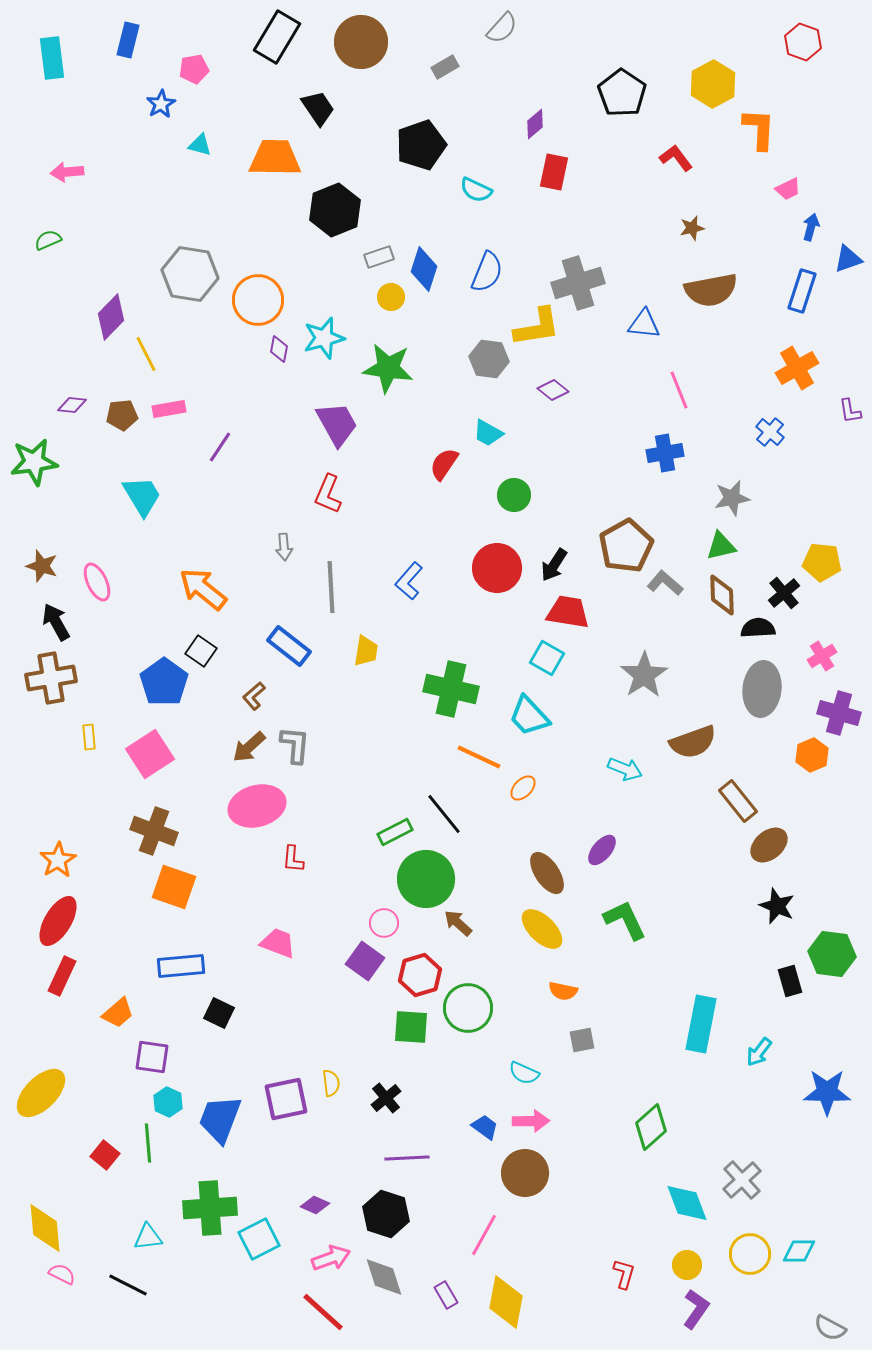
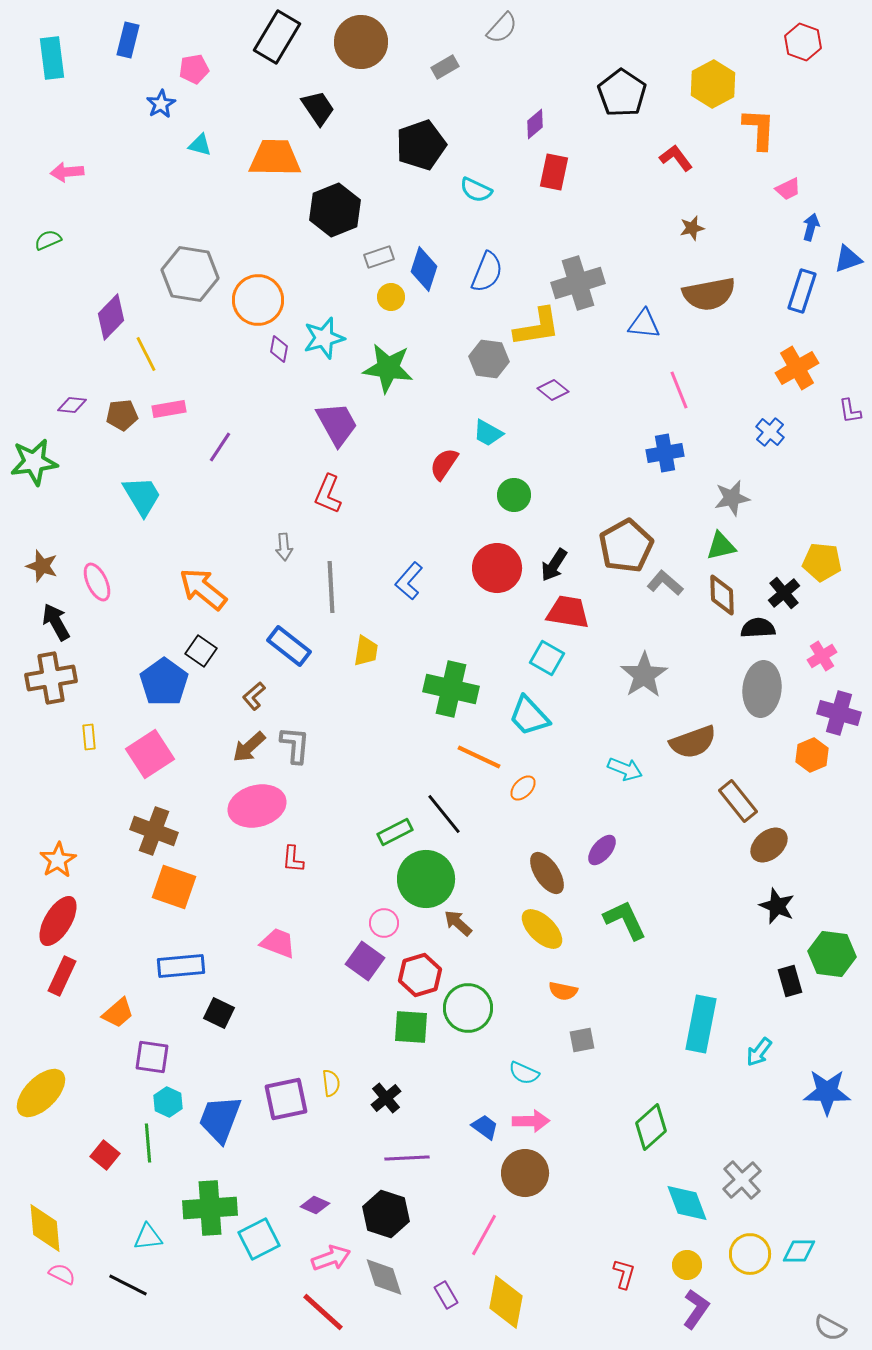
brown semicircle at (711, 290): moved 2 px left, 4 px down
